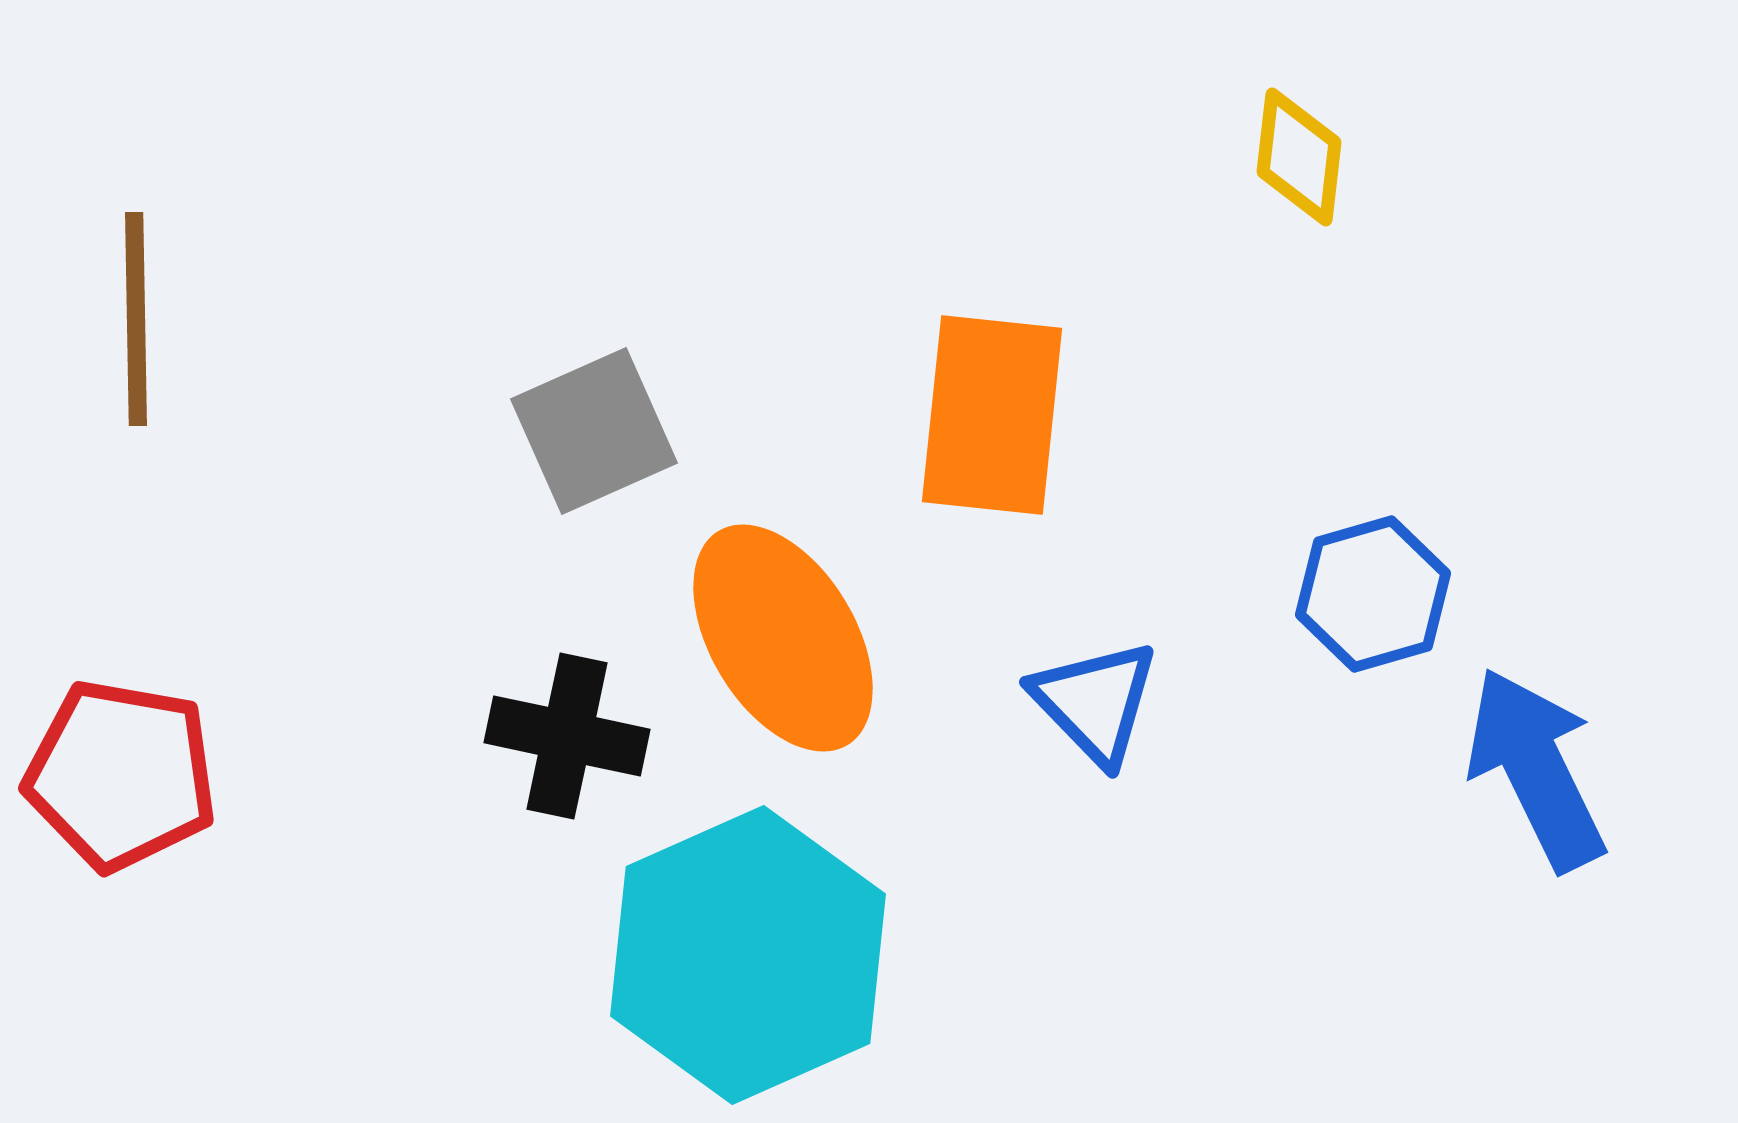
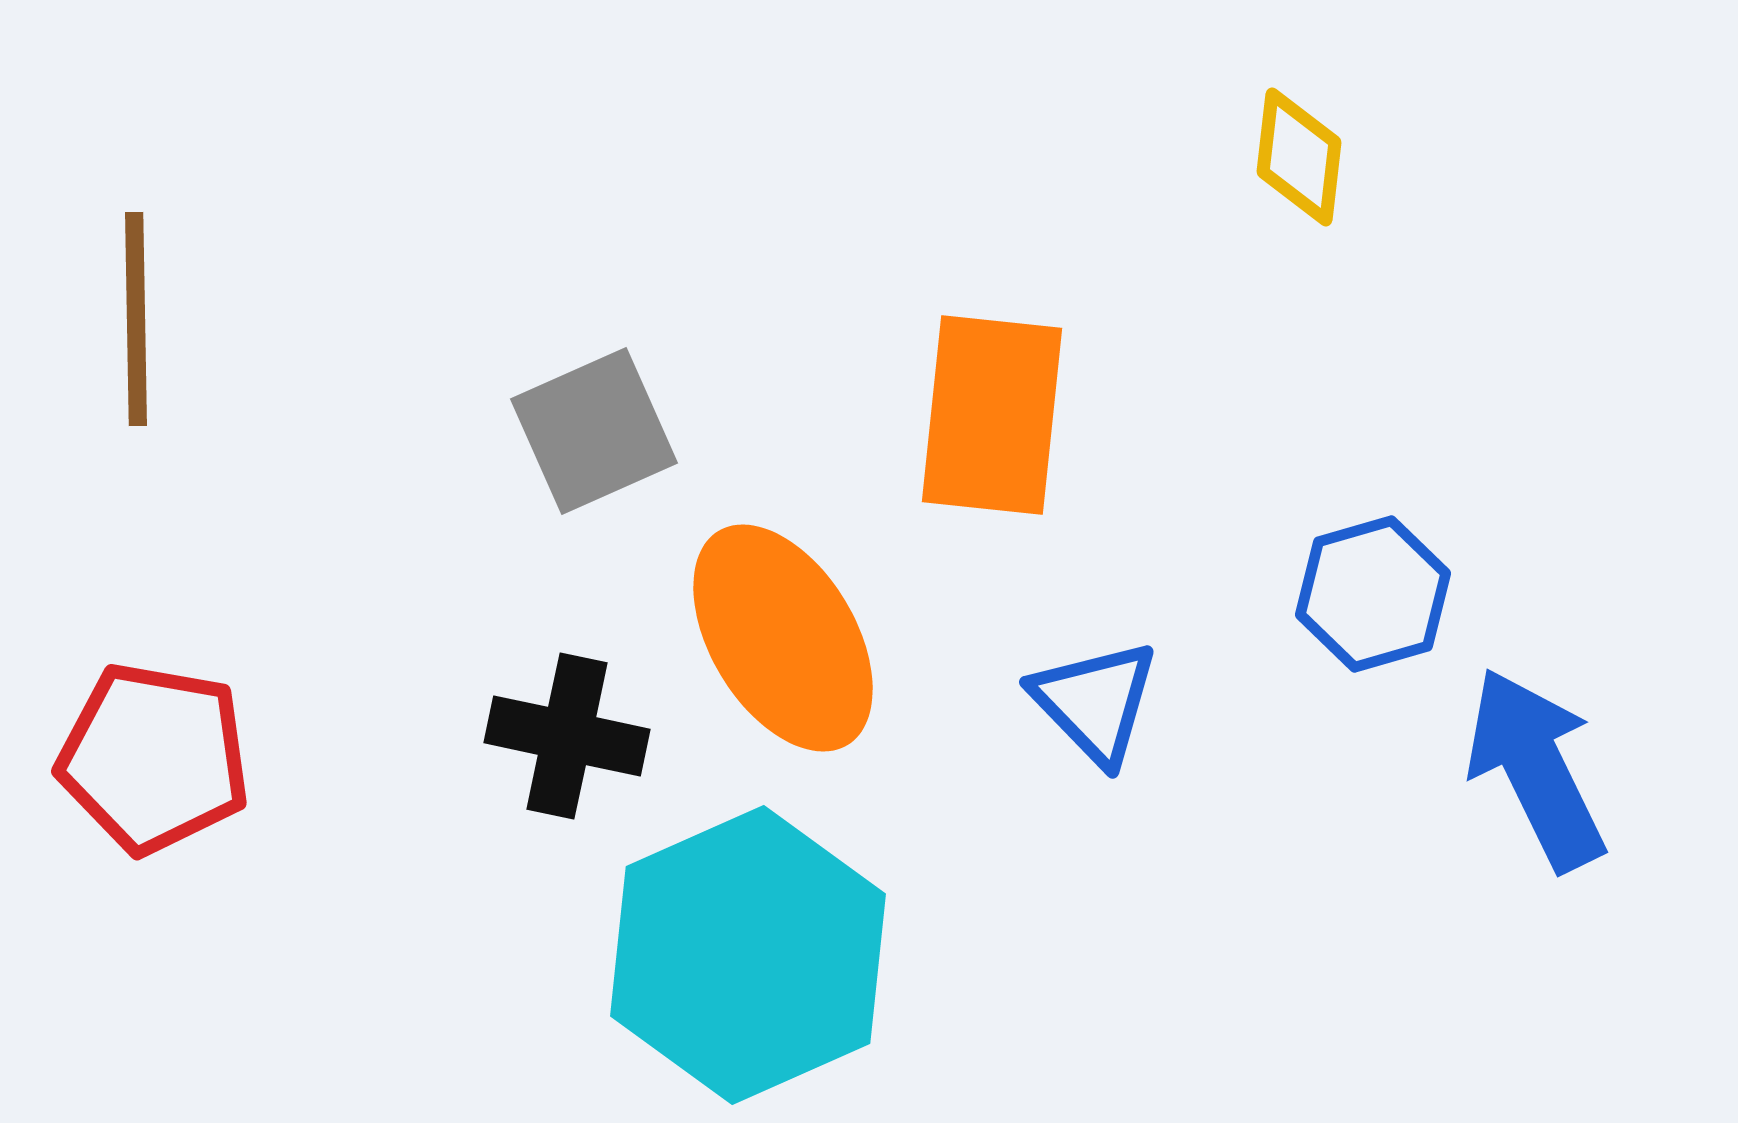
red pentagon: moved 33 px right, 17 px up
